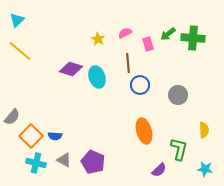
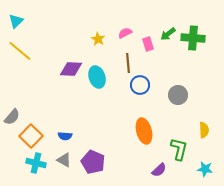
cyan triangle: moved 1 px left, 1 px down
purple diamond: rotated 15 degrees counterclockwise
blue semicircle: moved 10 px right
